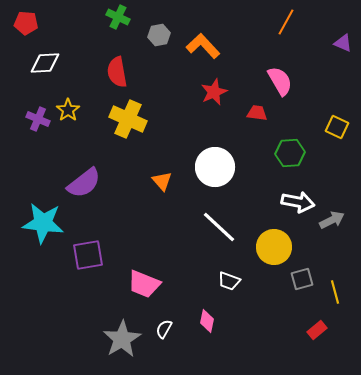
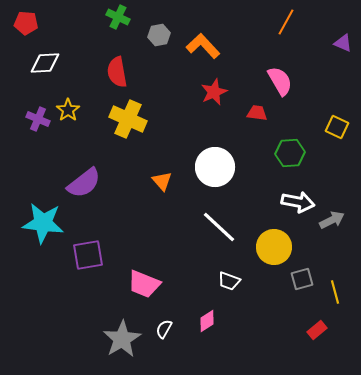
pink diamond: rotated 45 degrees clockwise
